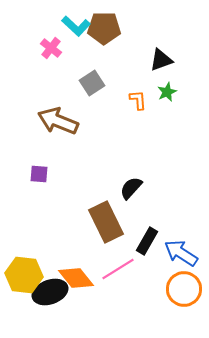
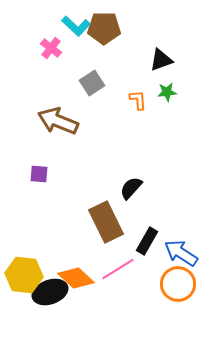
green star: rotated 18 degrees clockwise
orange diamond: rotated 9 degrees counterclockwise
orange circle: moved 6 px left, 5 px up
